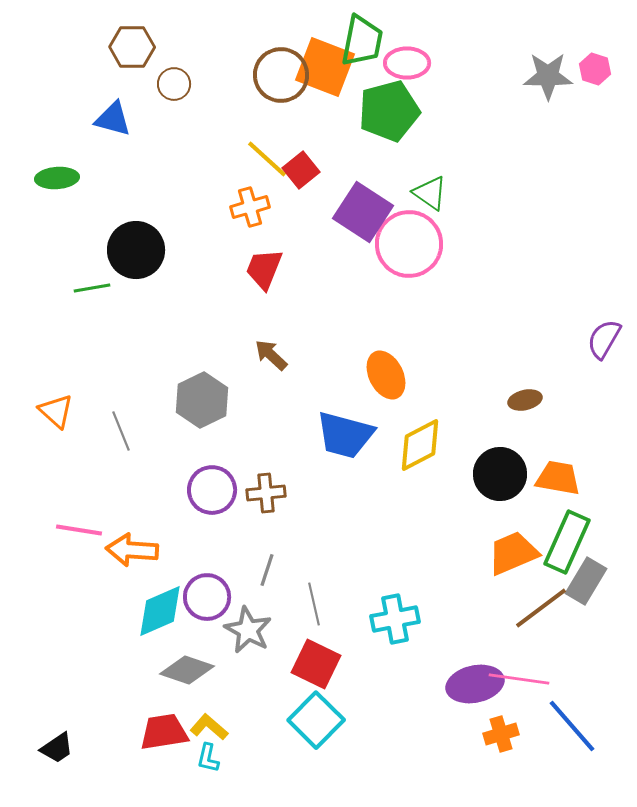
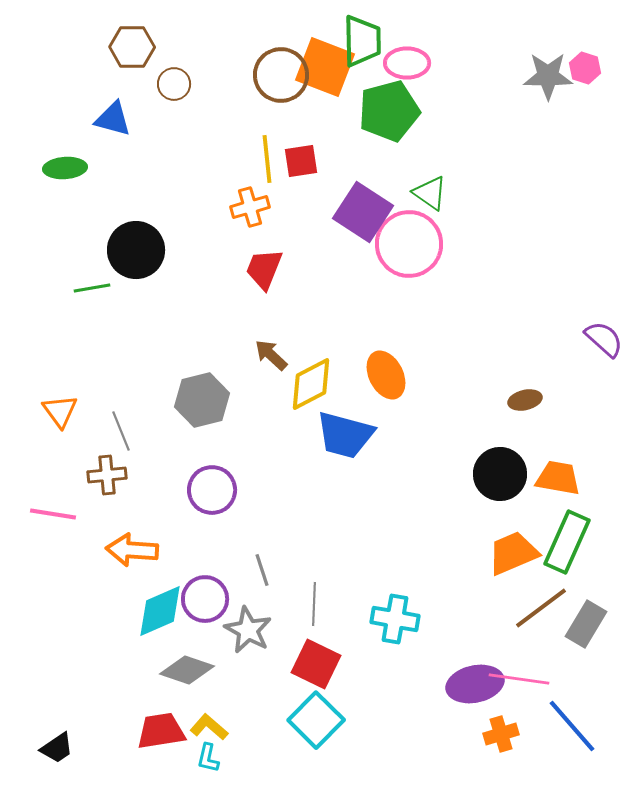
green trapezoid at (362, 41): rotated 12 degrees counterclockwise
pink hexagon at (595, 69): moved 10 px left, 1 px up
yellow line at (267, 159): rotated 42 degrees clockwise
red square at (301, 170): moved 9 px up; rotated 30 degrees clockwise
green ellipse at (57, 178): moved 8 px right, 10 px up
purple semicircle at (604, 339): rotated 102 degrees clockwise
gray hexagon at (202, 400): rotated 12 degrees clockwise
orange triangle at (56, 411): moved 4 px right; rotated 12 degrees clockwise
yellow diamond at (420, 445): moved 109 px left, 61 px up
brown cross at (266, 493): moved 159 px left, 18 px up
pink line at (79, 530): moved 26 px left, 16 px up
gray line at (267, 570): moved 5 px left; rotated 36 degrees counterclockwise
gray rectangle at (586, 581): moved 43 px down
purple circle at (207, 597): moved 2 px left, 2 px down
gray line at (314, 604): rotated 15 degrees clockwise
cyan cross at (395, 619): rotated 21 degrees clockwise
red trapezoid at (164, 732): moved 3 px left, 1 px up
